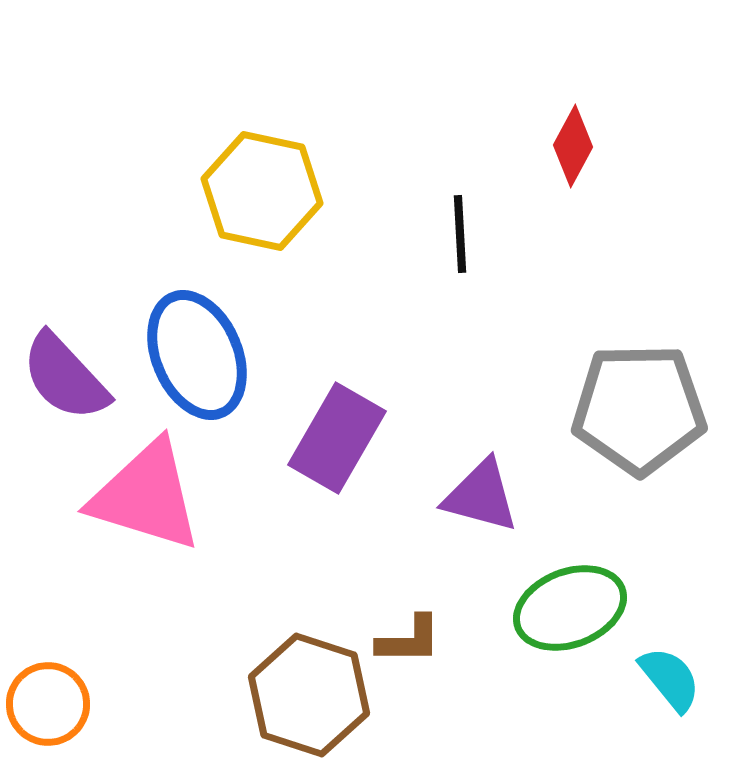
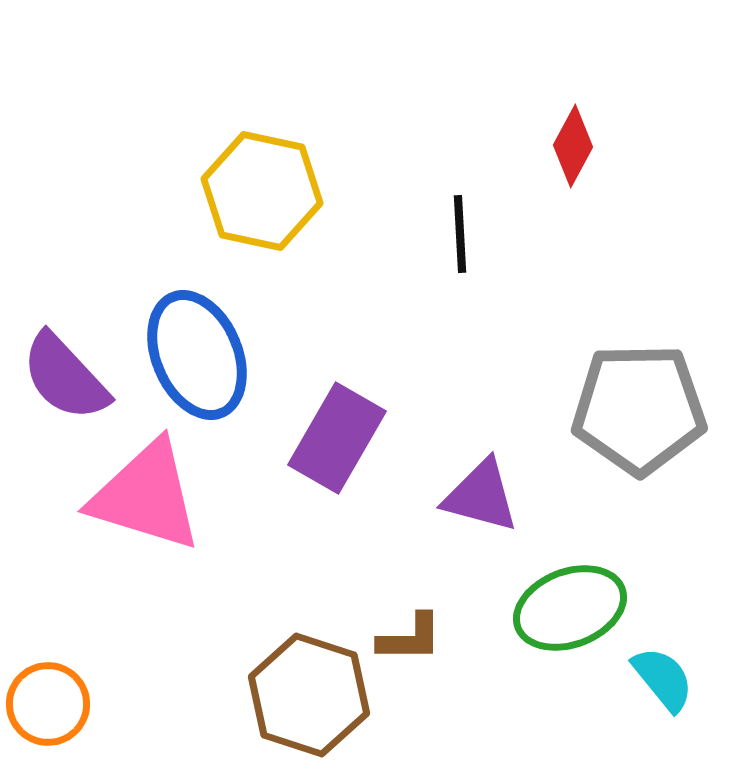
brown L-shape: moved 1 px right, 2 px up
cyan semicircle: moved 7 px left
